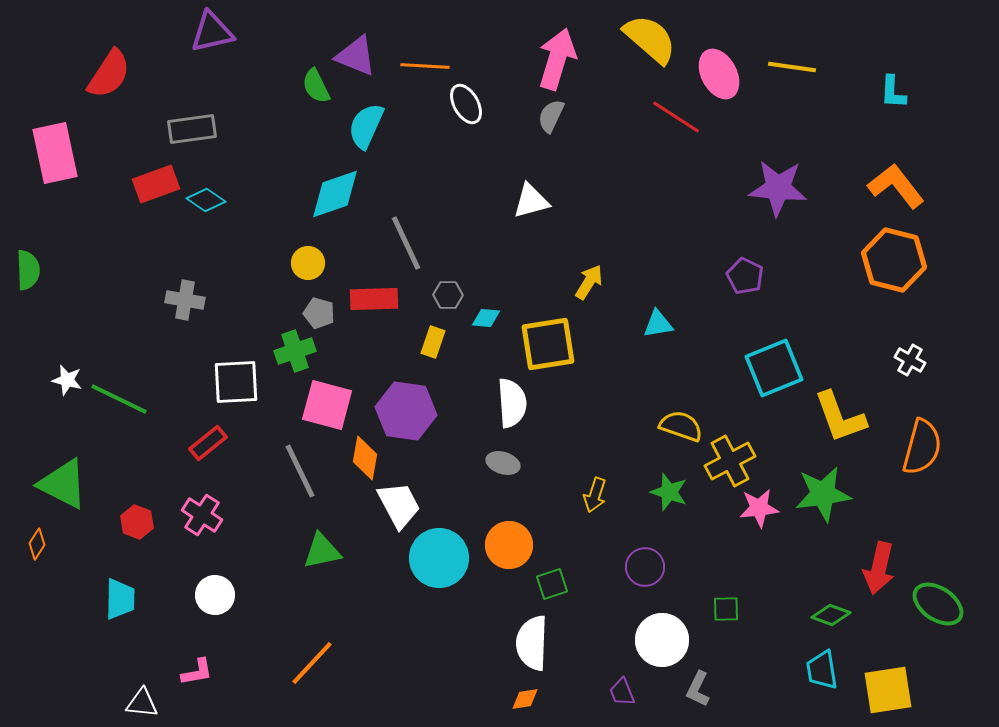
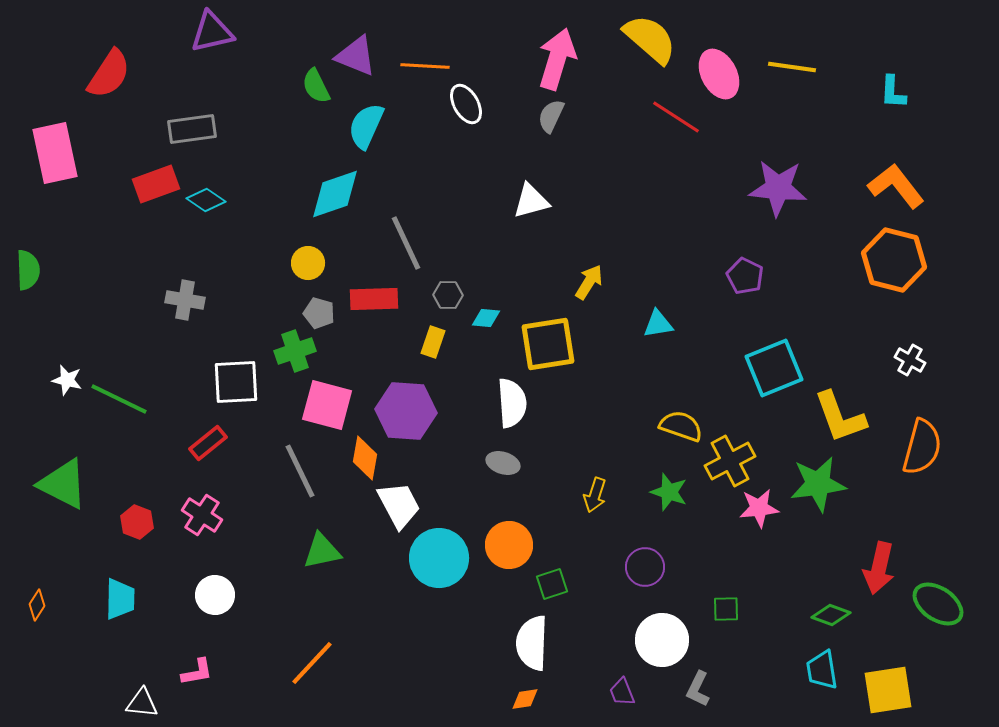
purple hexagon at (406, 411): rotated 4 degrees counterclockwise
green star at (823, 494): moved 5 px left, 10 px up
orange diamond at (37, 544): moved 61 px down
